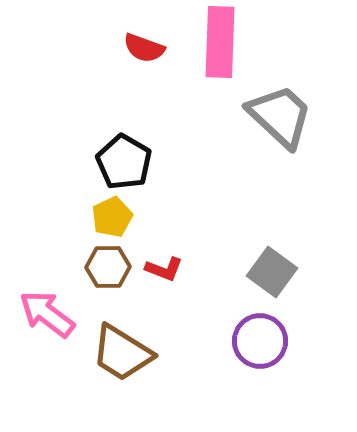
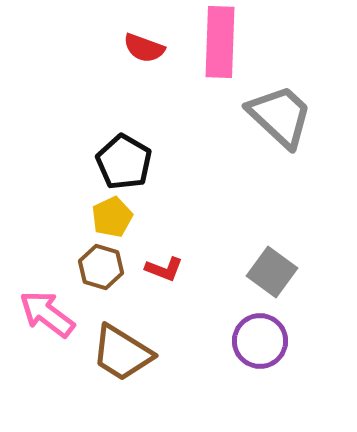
brown hexagon: moved 7 px left; rotated 18 degrees clockwise
